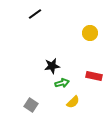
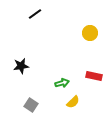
black star: moved 31 px left
